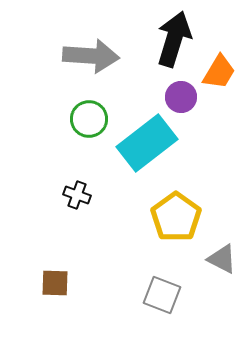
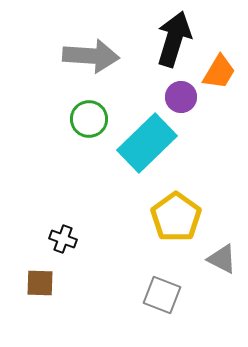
cyan rectangle: rotated 6 degrees counterclockwise
black cross: moved 14 px left, 44 px down
brown square: moved 15 px left
